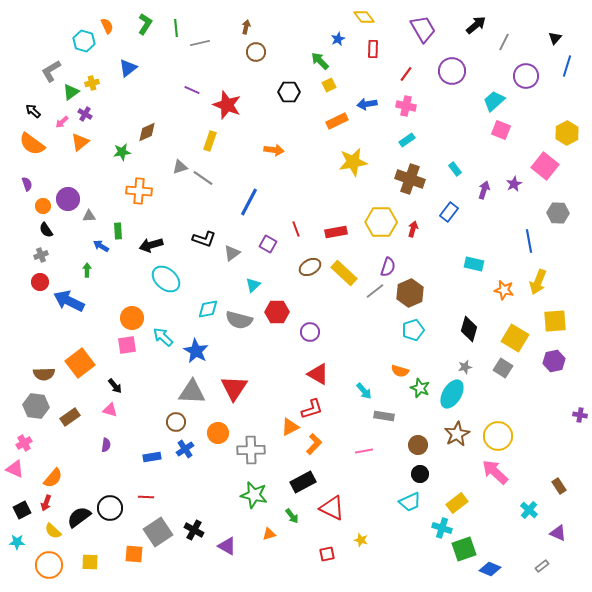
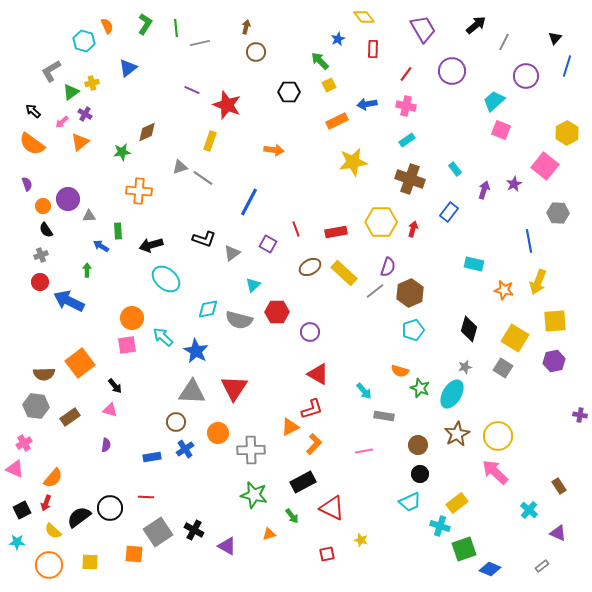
cyan cross at (442, 528): moved 2 px left, 2 px up
